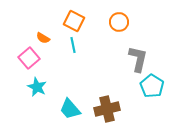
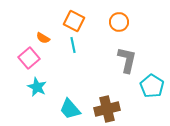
gray L-shape: moved 11 px left, 1 px down
